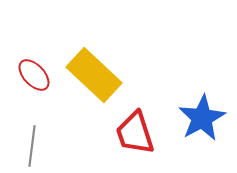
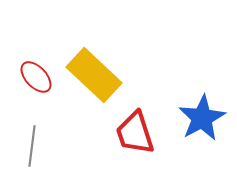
red ellipse: moved 2 px right, 2 px down
